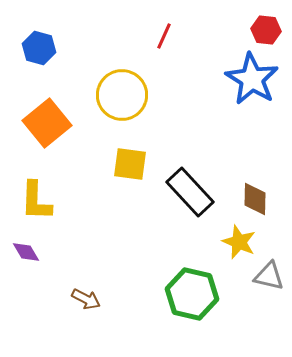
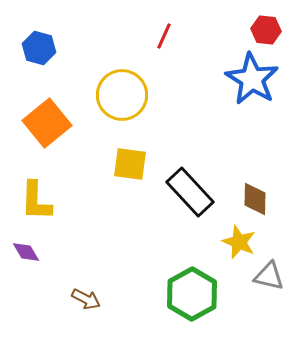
green hexagon: rotated 18 degrees clockwise
